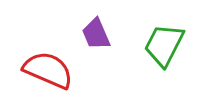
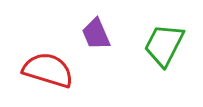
red semicircle: rotated 6 degrees counterclockwise
